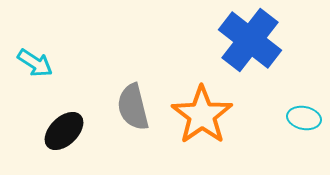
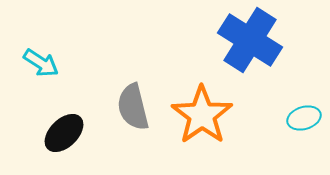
blue cross: rotated 6 degrees counterclockwise
cyan arrow: moved 6 px right
cyan ellipse: rotated 28 degrees counterclockwise
black ellipse: moved 2 px down
